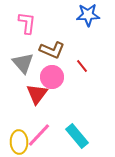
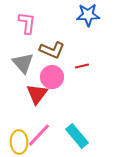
red line: rotated 64 degrees counterclockwise
